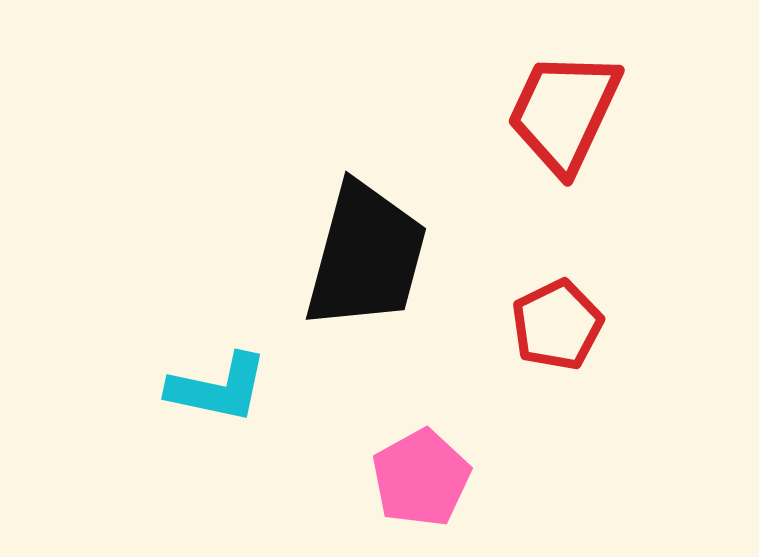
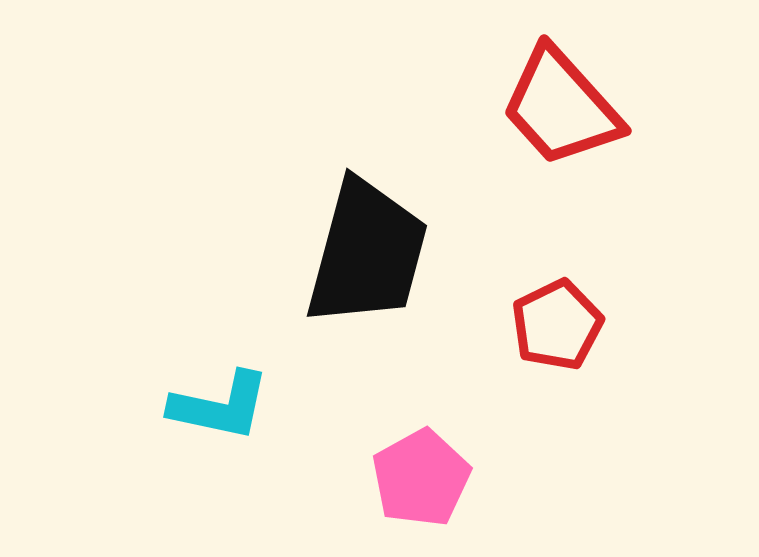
red trapezoid: moved 3 px left, 5 px up; rotated 67 degrees counterclockwise
black trapezoid: moved 1 px right, 3 px up
cyan L-shape: moved 2 px right, 18 px down
